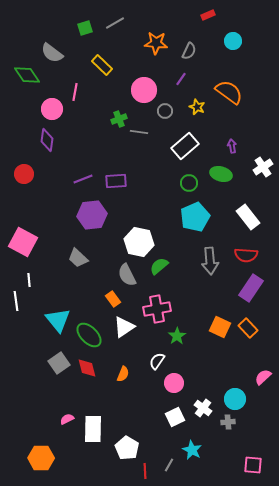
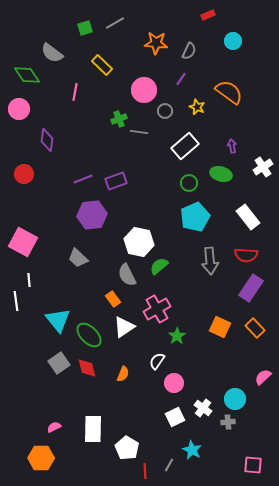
pink circle at (52, 109): moved 33 px left
purple rectangle at (116, 181): rotated 15 degrees counterclockwise
pink cross at (157, 309): rotated 20 degrees counterclockwise
orange rectangle at (248, 328): moved 7 px right
pink semicircle at (67, 419): moved 13 px left, 8 px down
